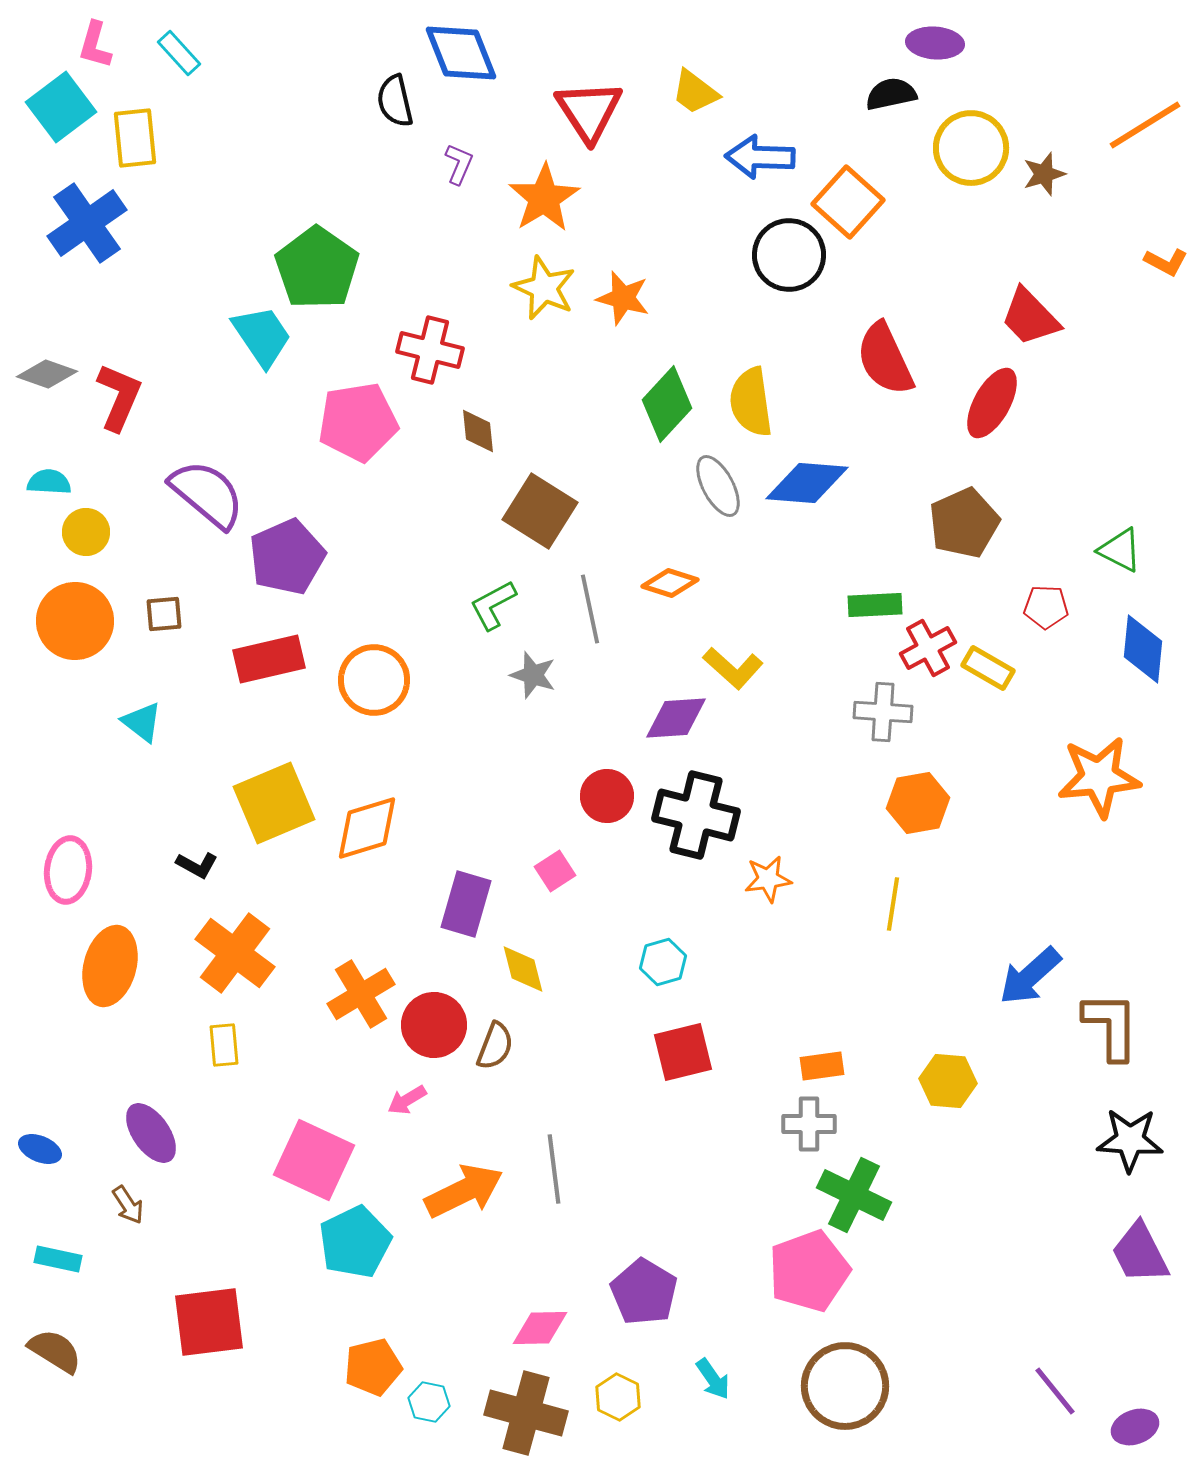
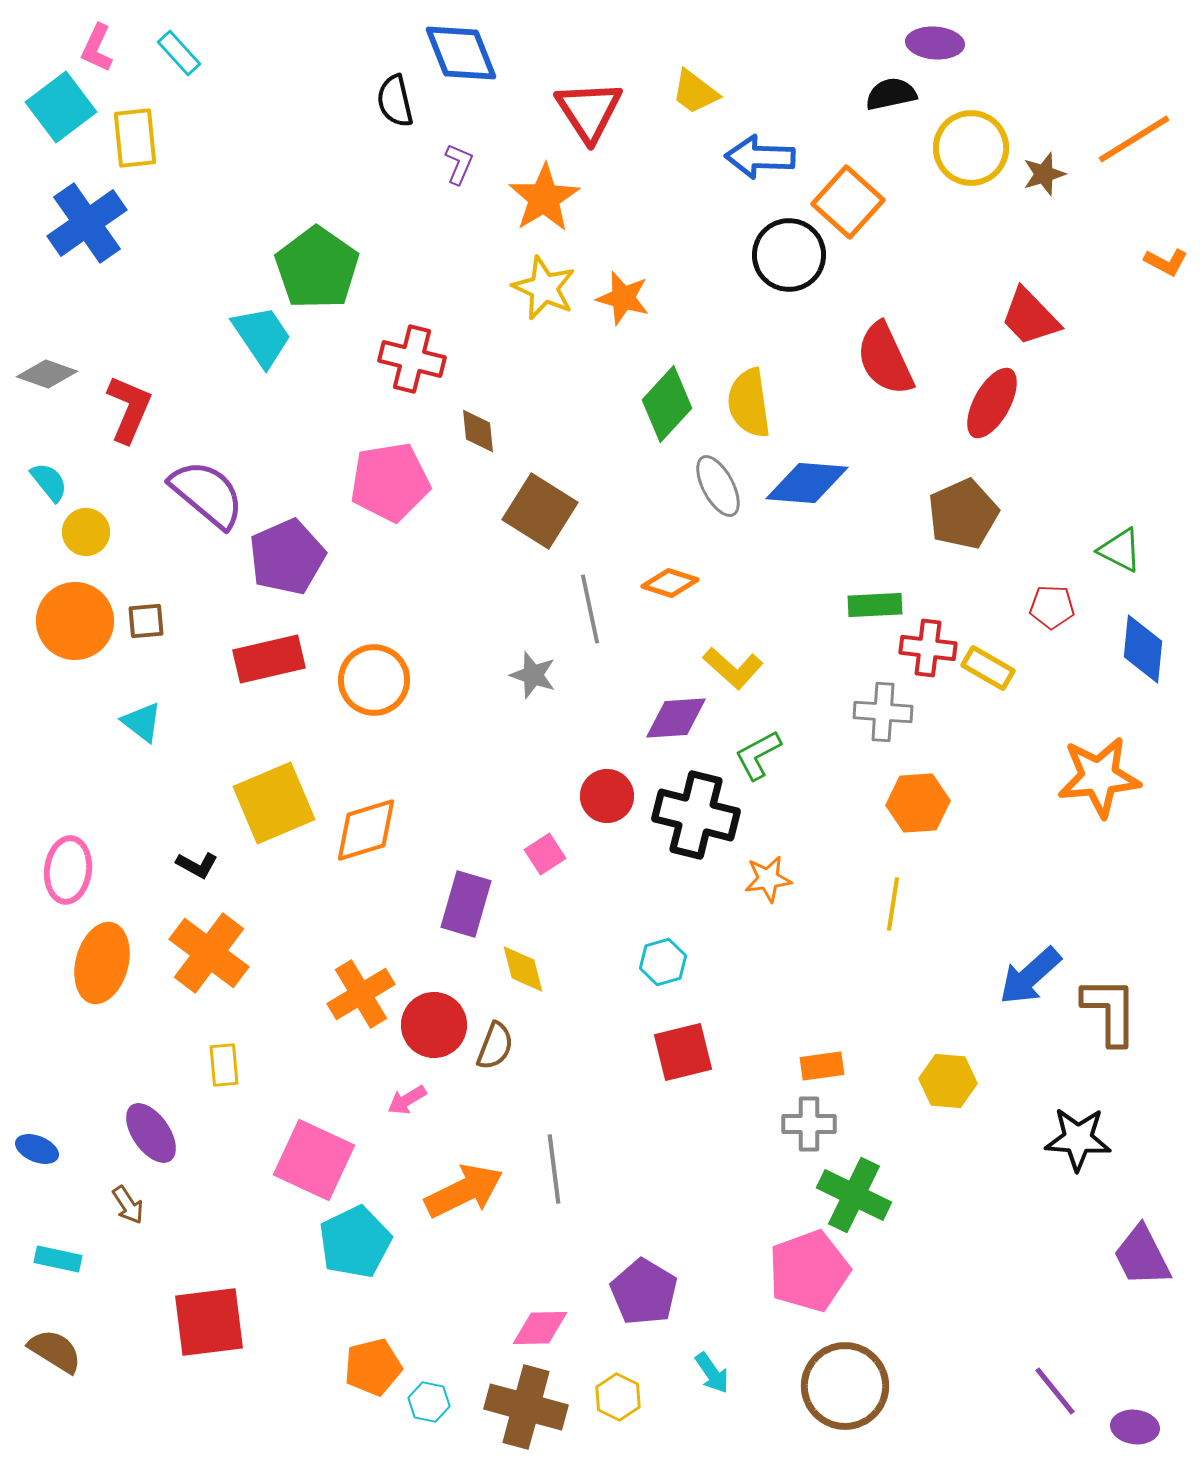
pink L-shape at (95, 45): moved 2 px right, 3 px down; rotated 9 degrees clockwise
orange line at (1145, 125): moved 11 px left, 14 px down
red cross at (430, 350): moved 18 px left, 9 px down
red L-shape at (119, 397): moved 10 px right, 12 px down
yellow semicircle at (751, 402): moved 2 px left, 1 px down
pink pentagon at (358, 422): moved 32 px right, 60 px down
cyan semicircle at (49, 482): rotated 48 degrees clockwise
brown pentagon at (964, 523): moved 1 px left, 9 px up
green L-shape at (493, 605): moved 265 px right, 150 px down
red pentagon at (1046, 607): moved 6 px right
brown square at (164, 614): moved 18 px left, 7 px down
red cross at (928, 648): rotated 36 degrees clockwise
orange hexagon at (918, 803): rotated 6 degrees clockwise
orange diamond at (367, 828): moved 1 px left, 2 px down
pink square at (555, 871): moved 10 px left, 17 px up
orange cross at (235, 953): moved 26 px left
orange ellipse at (110, 966): moved 8 px left, 3 px up
brown L-shape at (1111, 1026): moved 1 px left, 15 px up
yellow rectangle at (224, 1045): moved 20 px down
black star at (1130, 1140): moved 52 px left, 1 px up
blue ellipse at (40, 1149): moved 3 px left
purple trapezoid at (1140, 1253): moved 2 px right, 3 px down
cyan arrow at (713, 1379): moved 1 px left, 6 px up
brown cross at (526, 1413): moved 6 px up
purple ellipse at (1135, 1427): rotated 27 degrees clockwise
